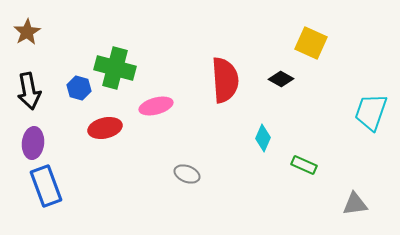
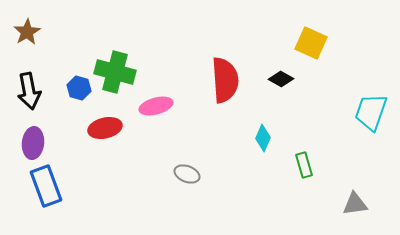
green cross: moved 4 px down
green rectangle: rotated 50 degrees clockwise
